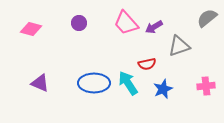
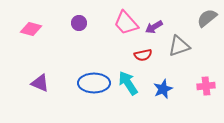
red semicircle: moved 4 px left, 9 px up
